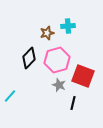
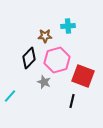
brown star: moved 2 px left, 3 px down; rotated 16 degrees clockwise
gray star: moved 15 px left, 3 px up
black line: moved 1 px left, 2 px up
